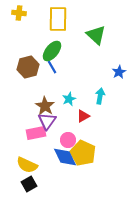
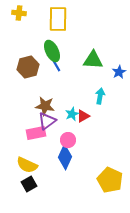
green triangle: moved 3 px left, 25 px down; rotated 40 degrees counterclockwise
green ellipse: rotated 65 degrees counterclockwise
blue line: moved 4 px right, 2 px up
cyan star: moved 3 px right, 15 px down
brown star: rotated 24 degrees counterclockwise
purple triangle: rotated 18 degrees clockwise
yellow pentagon: moved 27 px right, 27 px down
blue diamond: rotated 50 degrees clockwise
